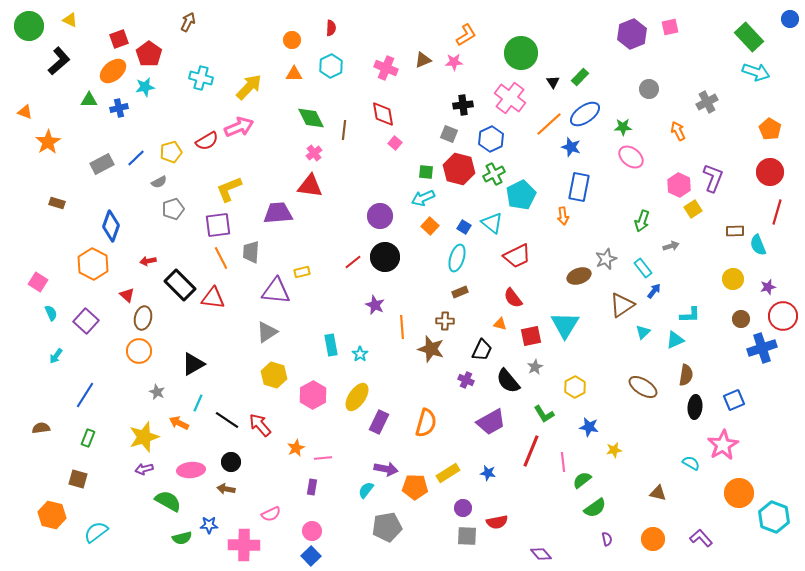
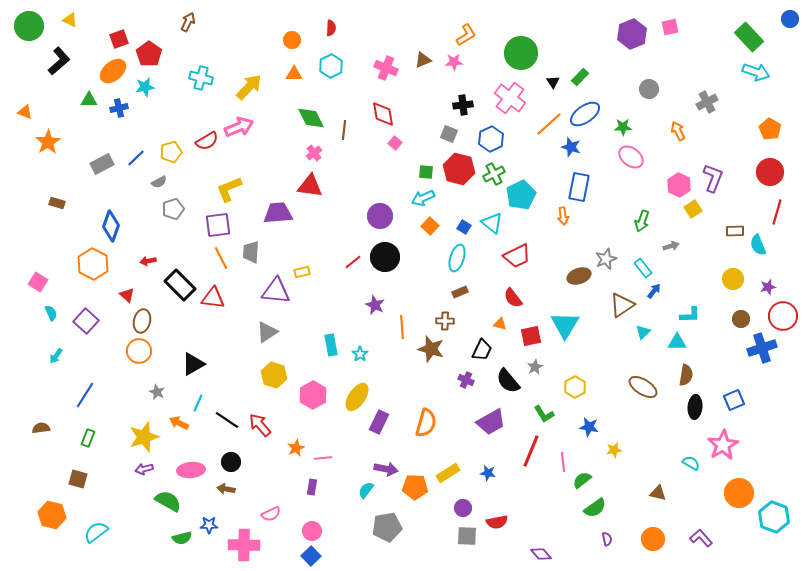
brown ellipse at (143, 318): moved 1 px left, 3 px down
cyan triangle at (675, 340): moved 2 px right, 2 px down; rotated 24 degrees clockwise
